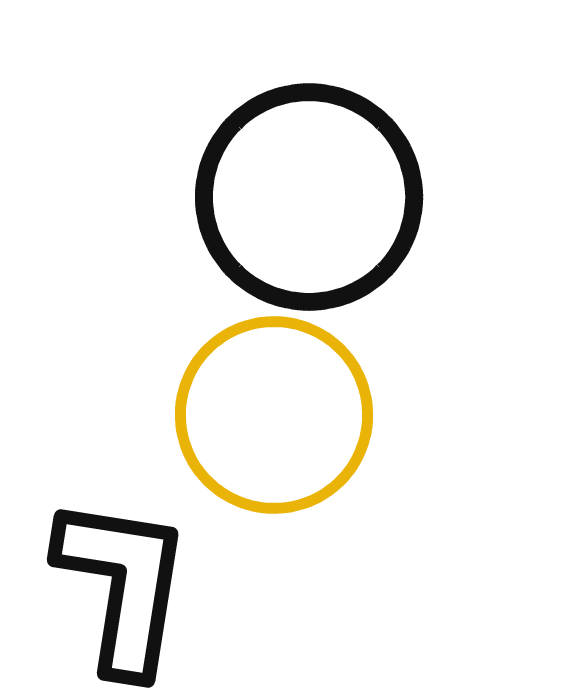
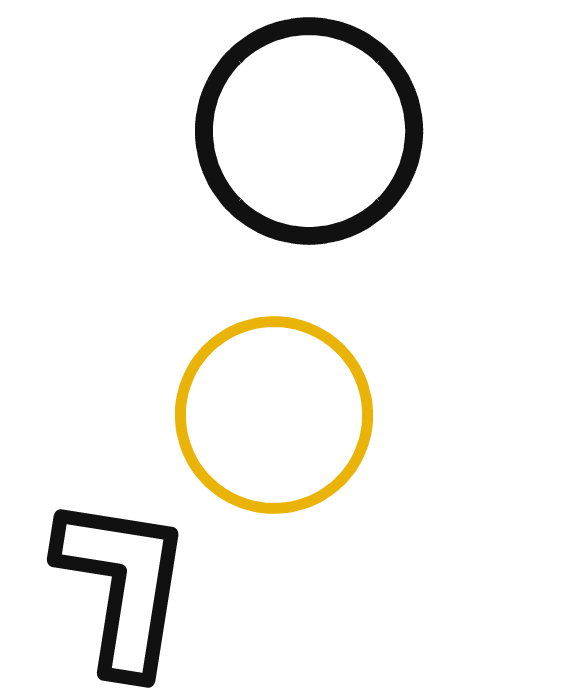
black circle: moved 66 px up
